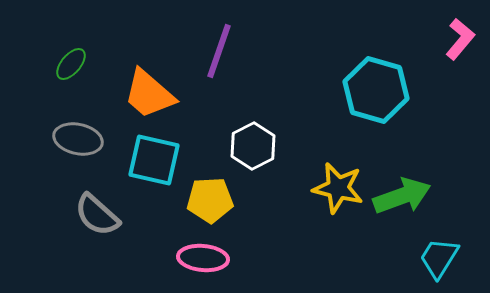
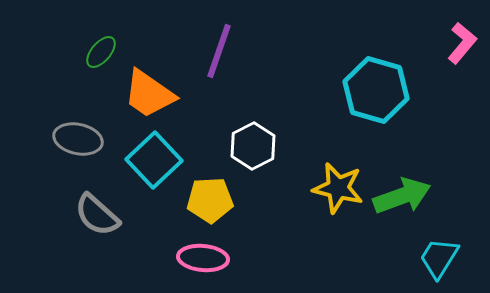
pink L-shape: moved 2 px right, 4 px down
green ellipse: moved 30 px right, 12 px up
orange trapezoid: rotated 6 degrees counterclockwise
cyan square: rotated 34 degrees clockwise
